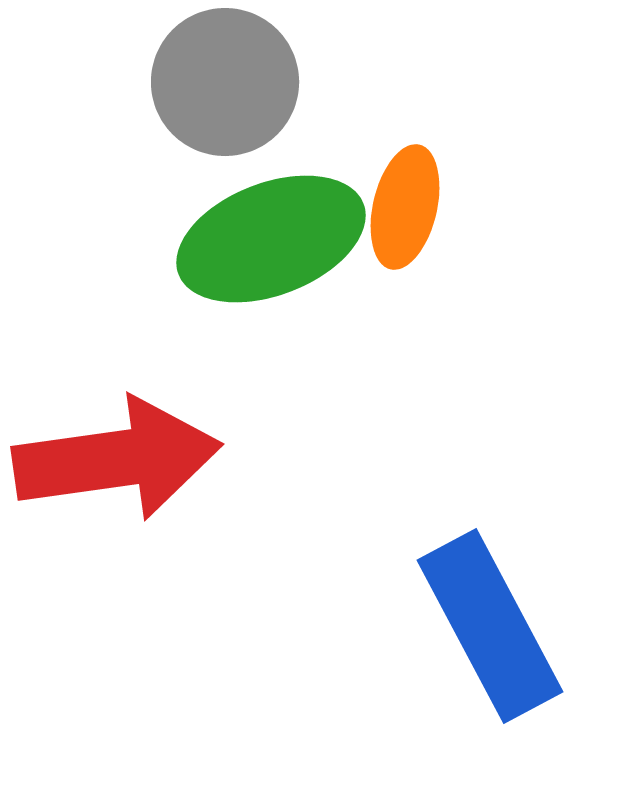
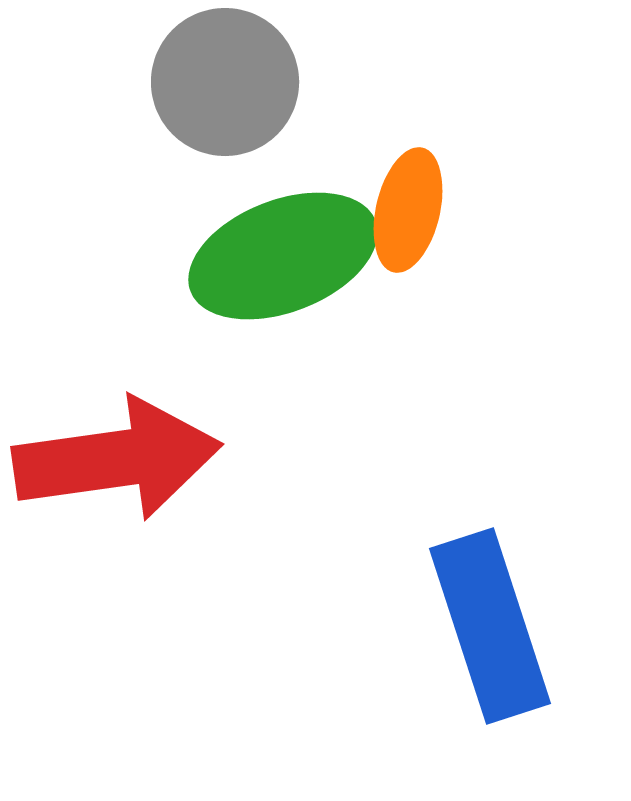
orange ellipse: moved 3 px right, 3 px down
green ellipse: moved 12 px right, 17 px down
blue rectangle: rotated 10 degrees clockwise
